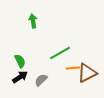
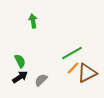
green line: moved 12 px right
orange line: rotated 40 degrees counterclockwise
